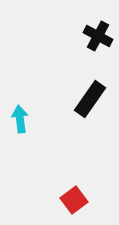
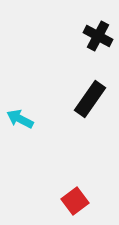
cyan arrow: rotated 56 degrees counterclockwise
red square: moved 1 px right, 1 px down
